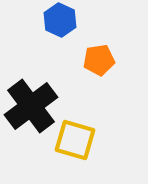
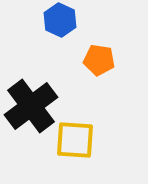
orange pentagon: rotated 16 degrees clockwise
yellow square: rotated 12 degrees counterclockwise
